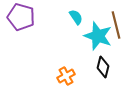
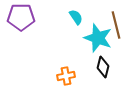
purple pentagon: rotated 16 degrees counterclockwise
cyan star: moved 2 px down
orange cross: rotated 18 degrees clockwise
